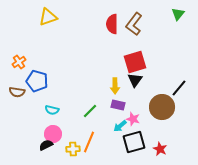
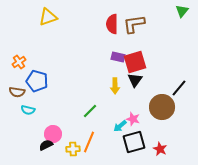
green triangle: moved 4 px right, 3 px up
brown L-shape: rotated 45 degrees clockwise
purple rectangle: moved 48 px up
cyan semicircle: moved 24 px left
